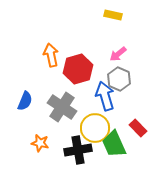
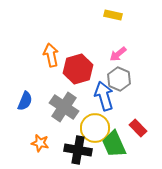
blue arrow: moved 1 px left
gray cross: moved 2 px right
black cross: rotated 20 degrees clockwise
